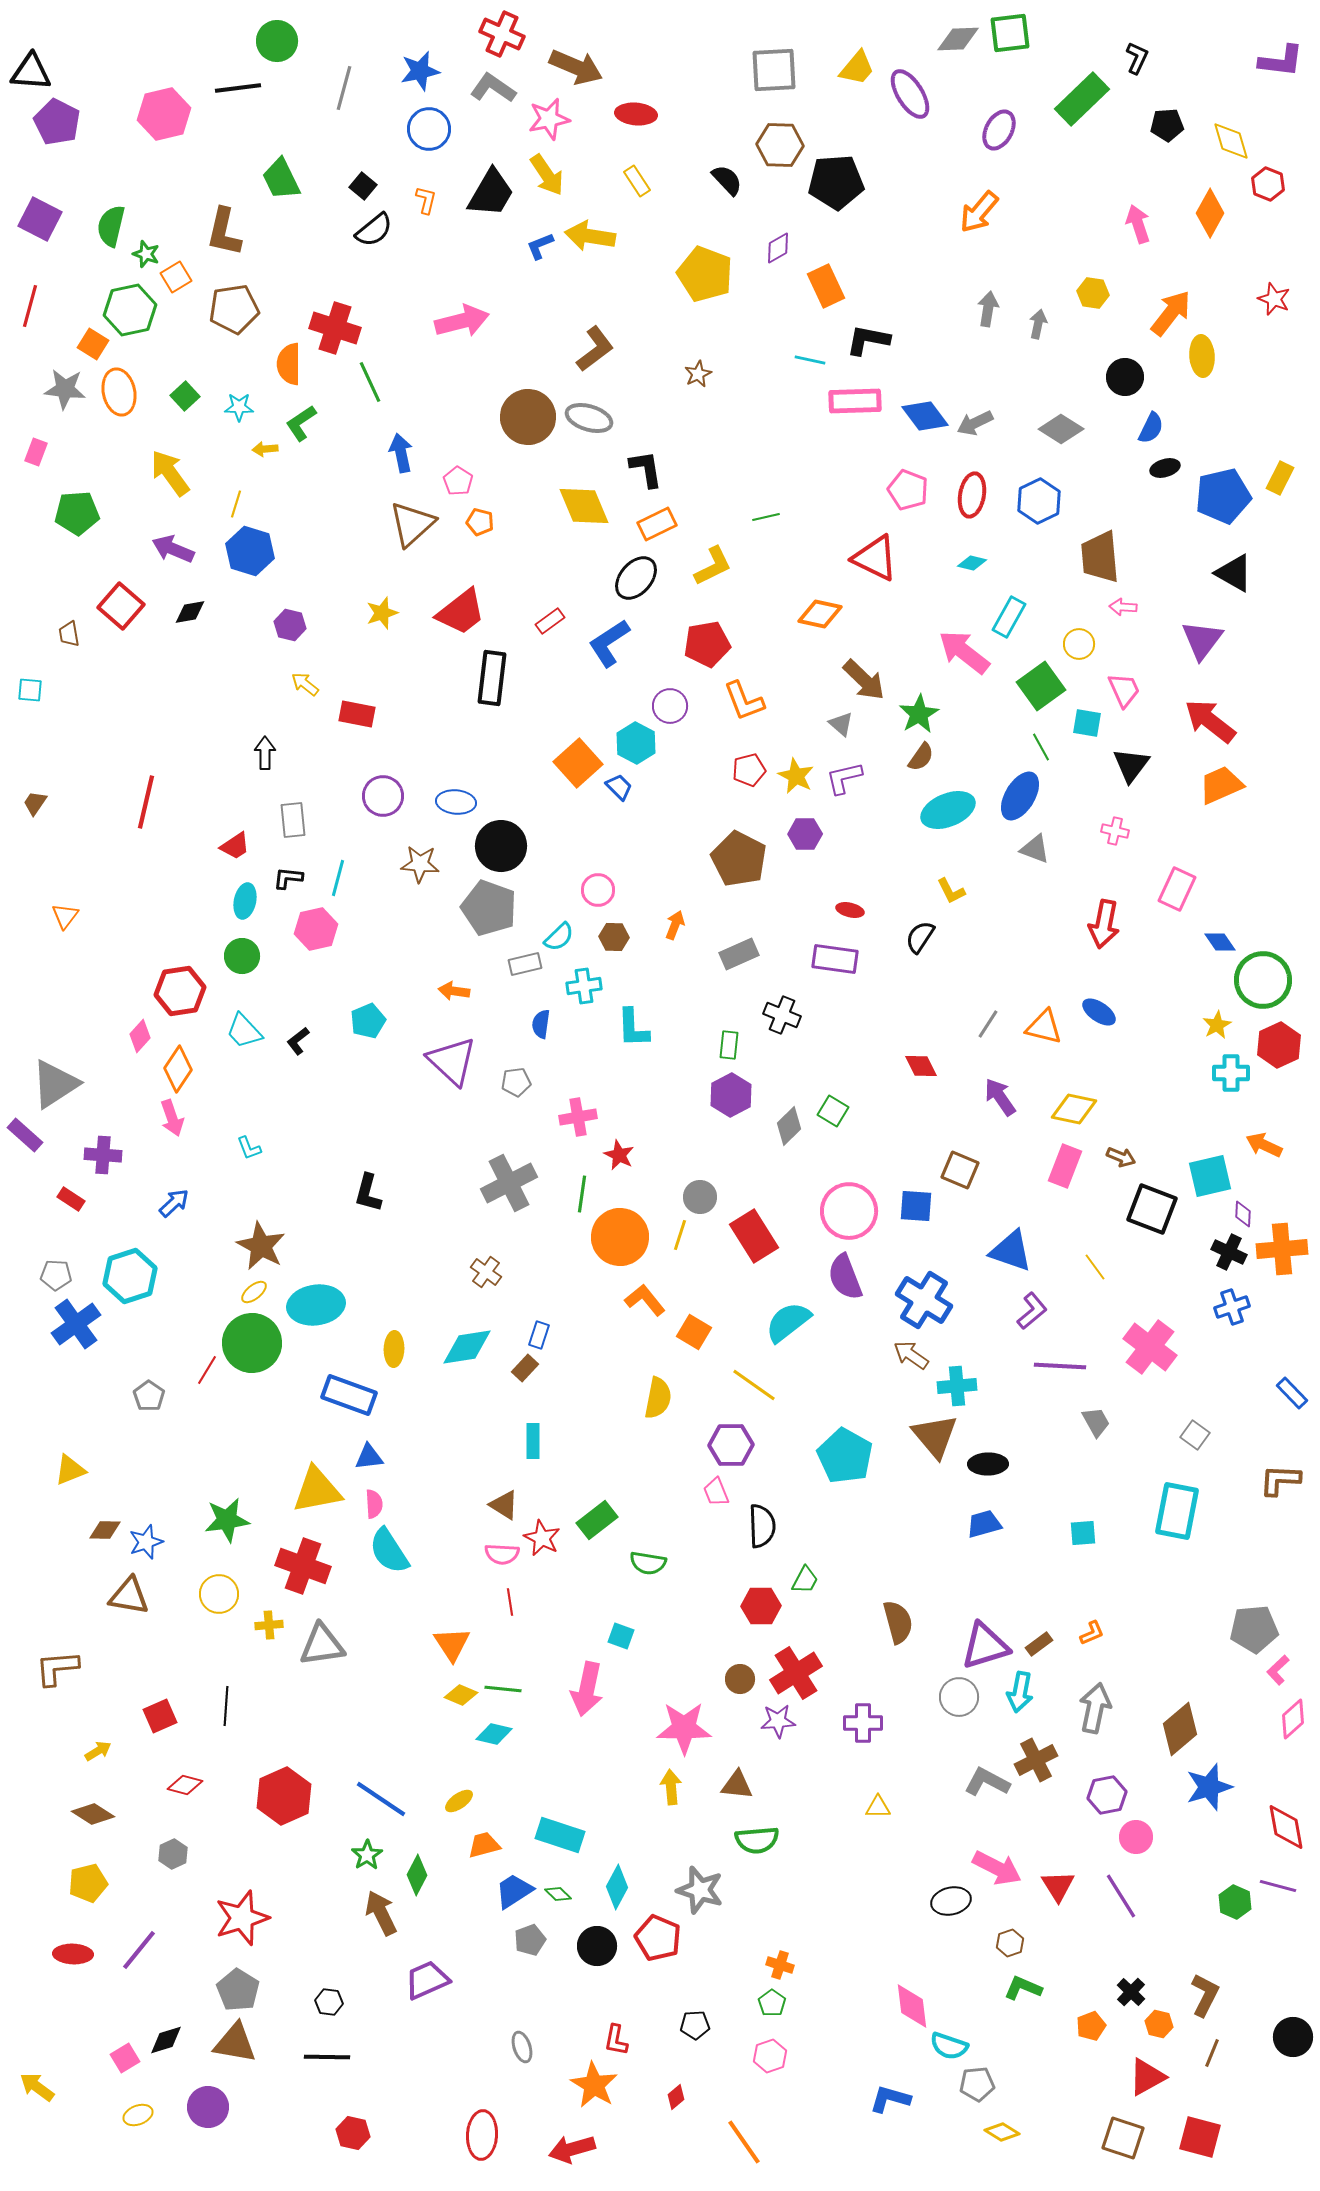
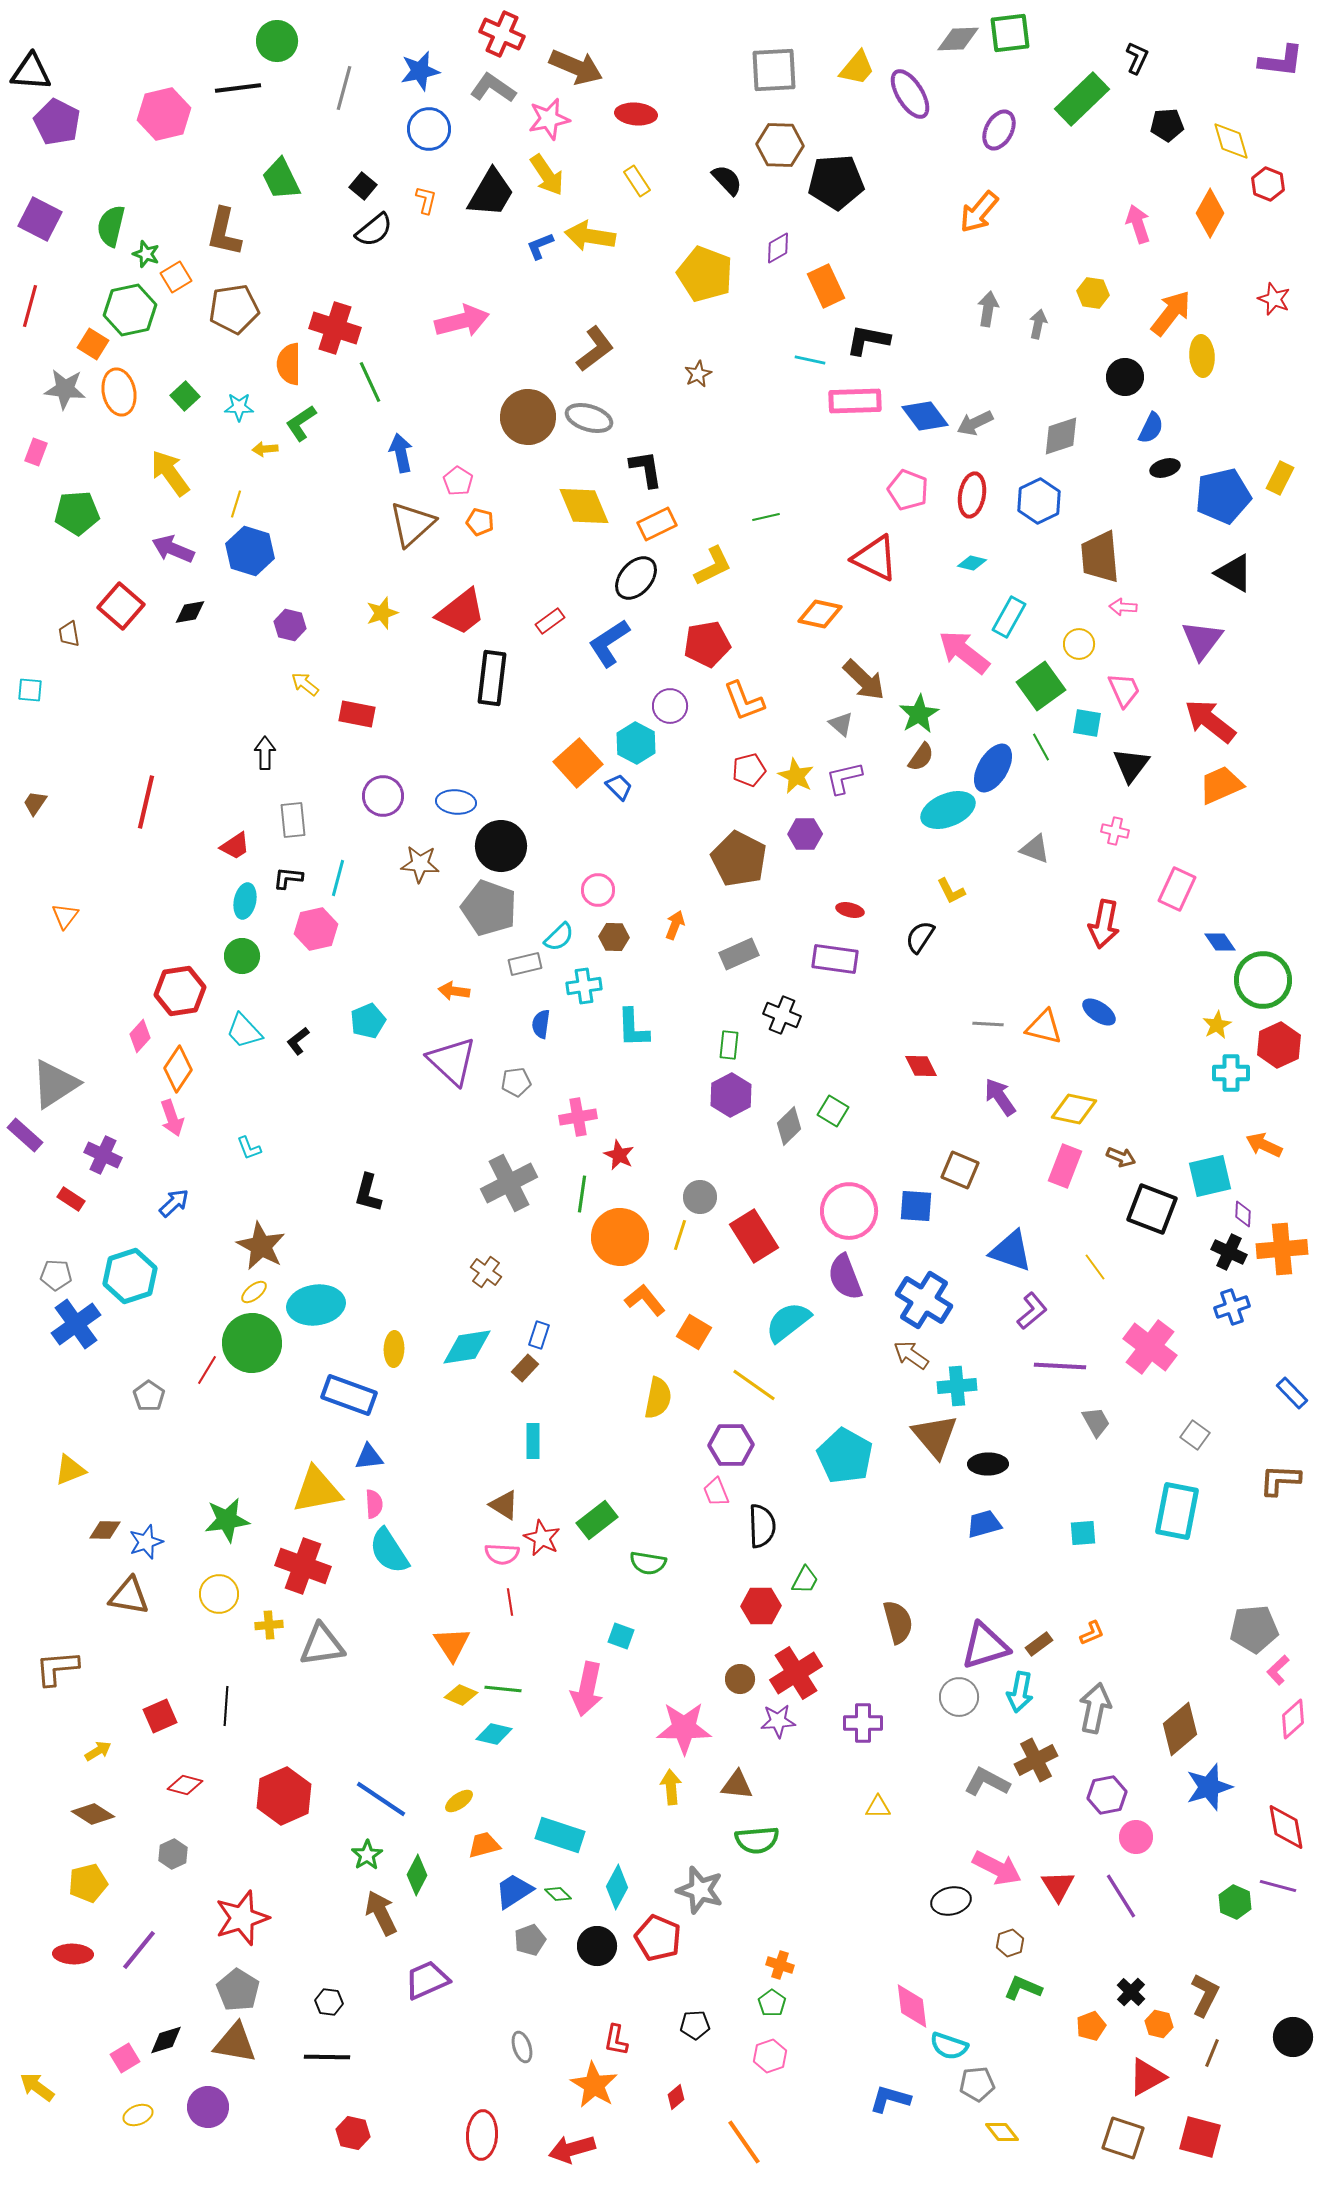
gray diamond at (1061, 429): moved 7 px down; rotated 51 degrees counterclockwise
blue ellipse at (1020, 796): moved 27 px left, 28 px up
gray line at (988, 1024): rotated 60 degrees clockwise
purple cross at (103, 1155): rotated 21 degrees clockwise
yellow diamond at (1002, 2132): rotated 20 degrees clockwise
